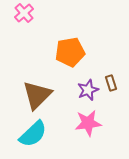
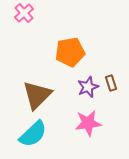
purple star: moved 3 px up
